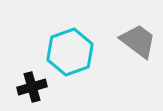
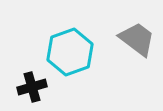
gray trapezoid: moved 1 px left, 2 px up
